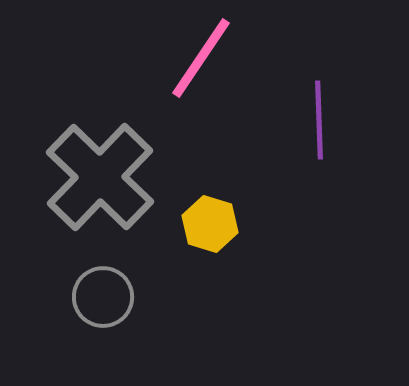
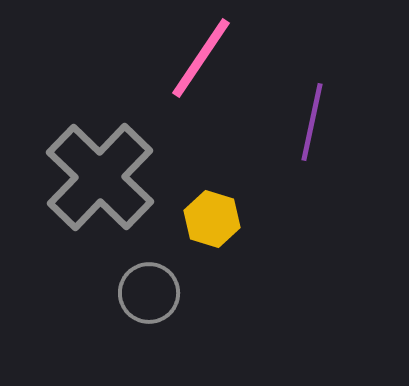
purple line: moved 7 px left, 2 px down; rotated 14 degrees clockwise
yellow hexagon: moved 2 px right, 5 px up
gray circle: moved 46 px right, 4 px up
